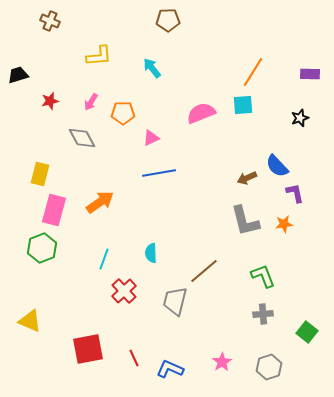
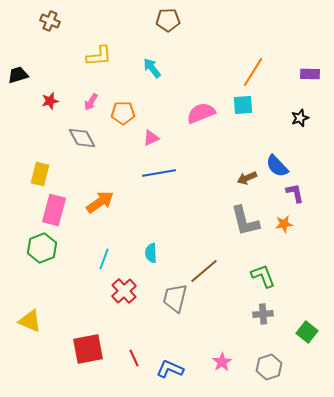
gray trapezoid: moved 3 px up
